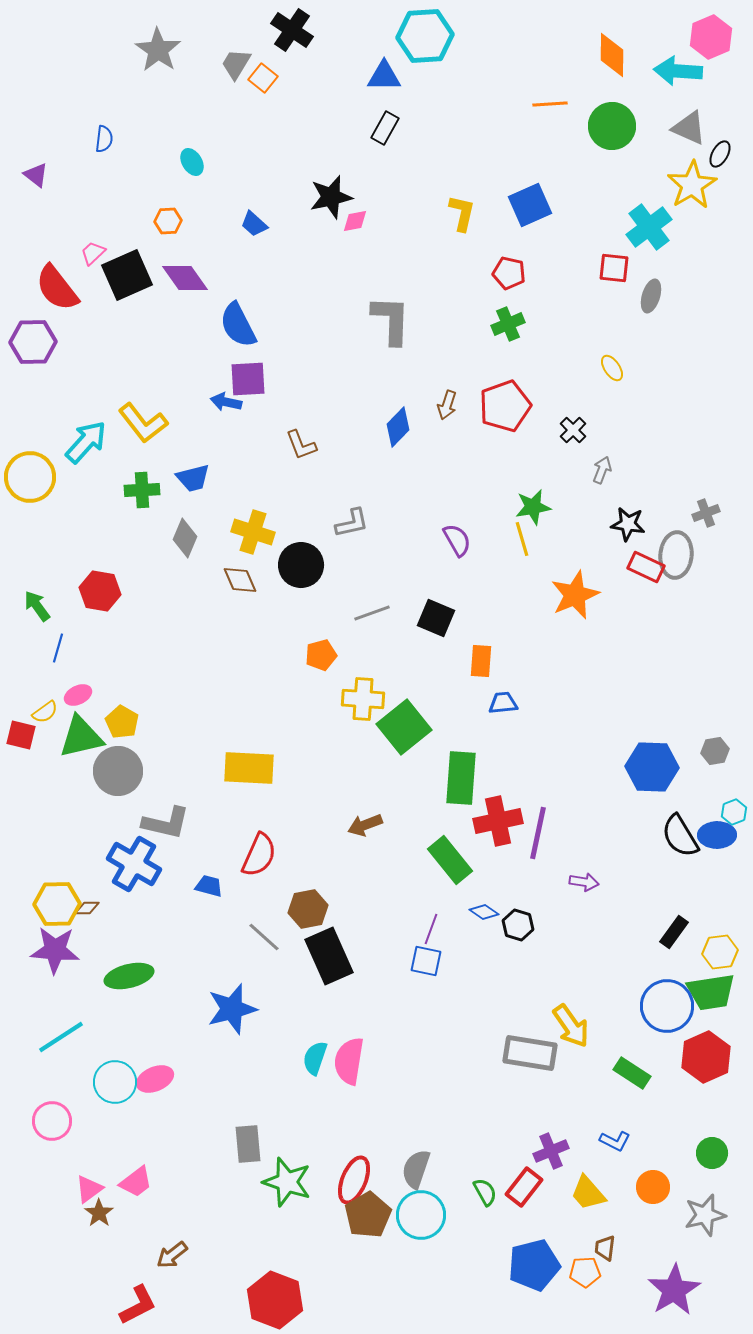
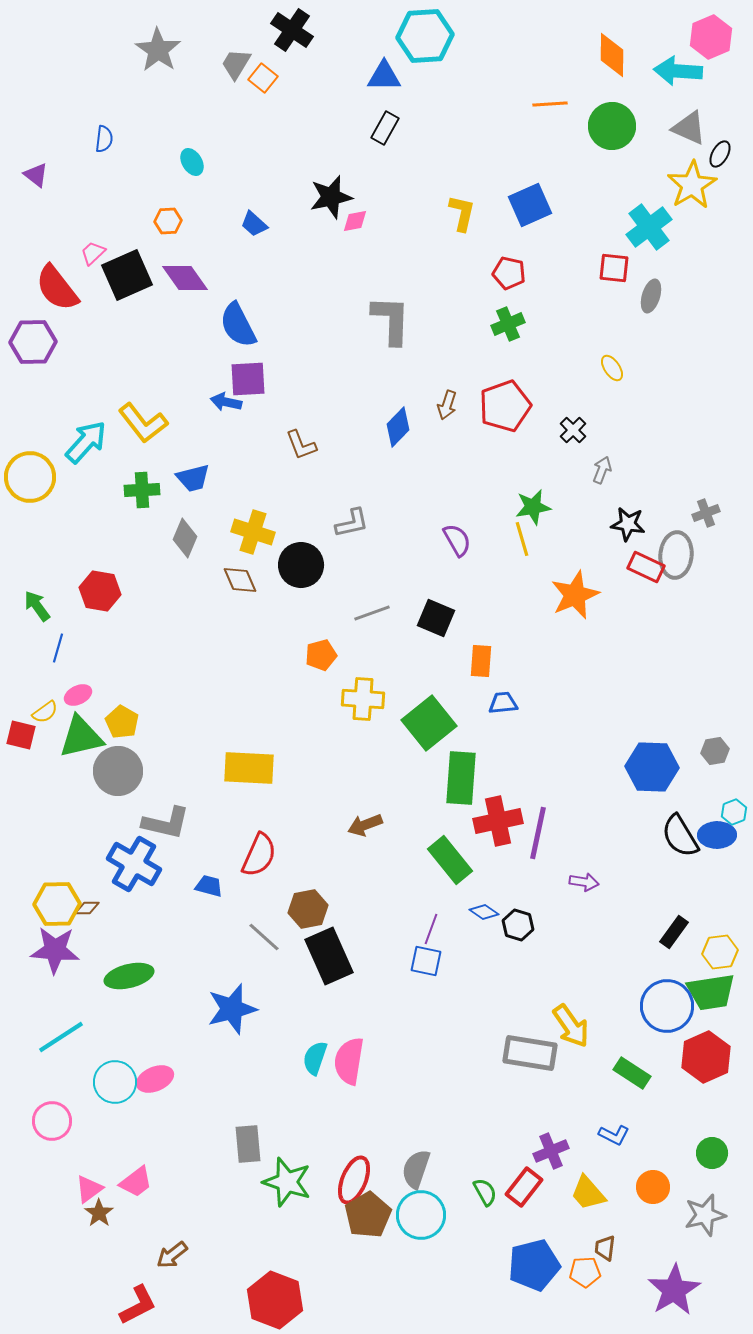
green square at (404, 727): moved 25 px right, 4 px up
blue L-shape at (615, 1141): moved 1 px left, 6 px up
